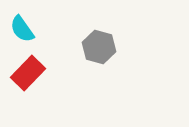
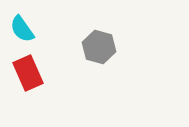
red rectangle: rotated 68 degrees counterclockwise
